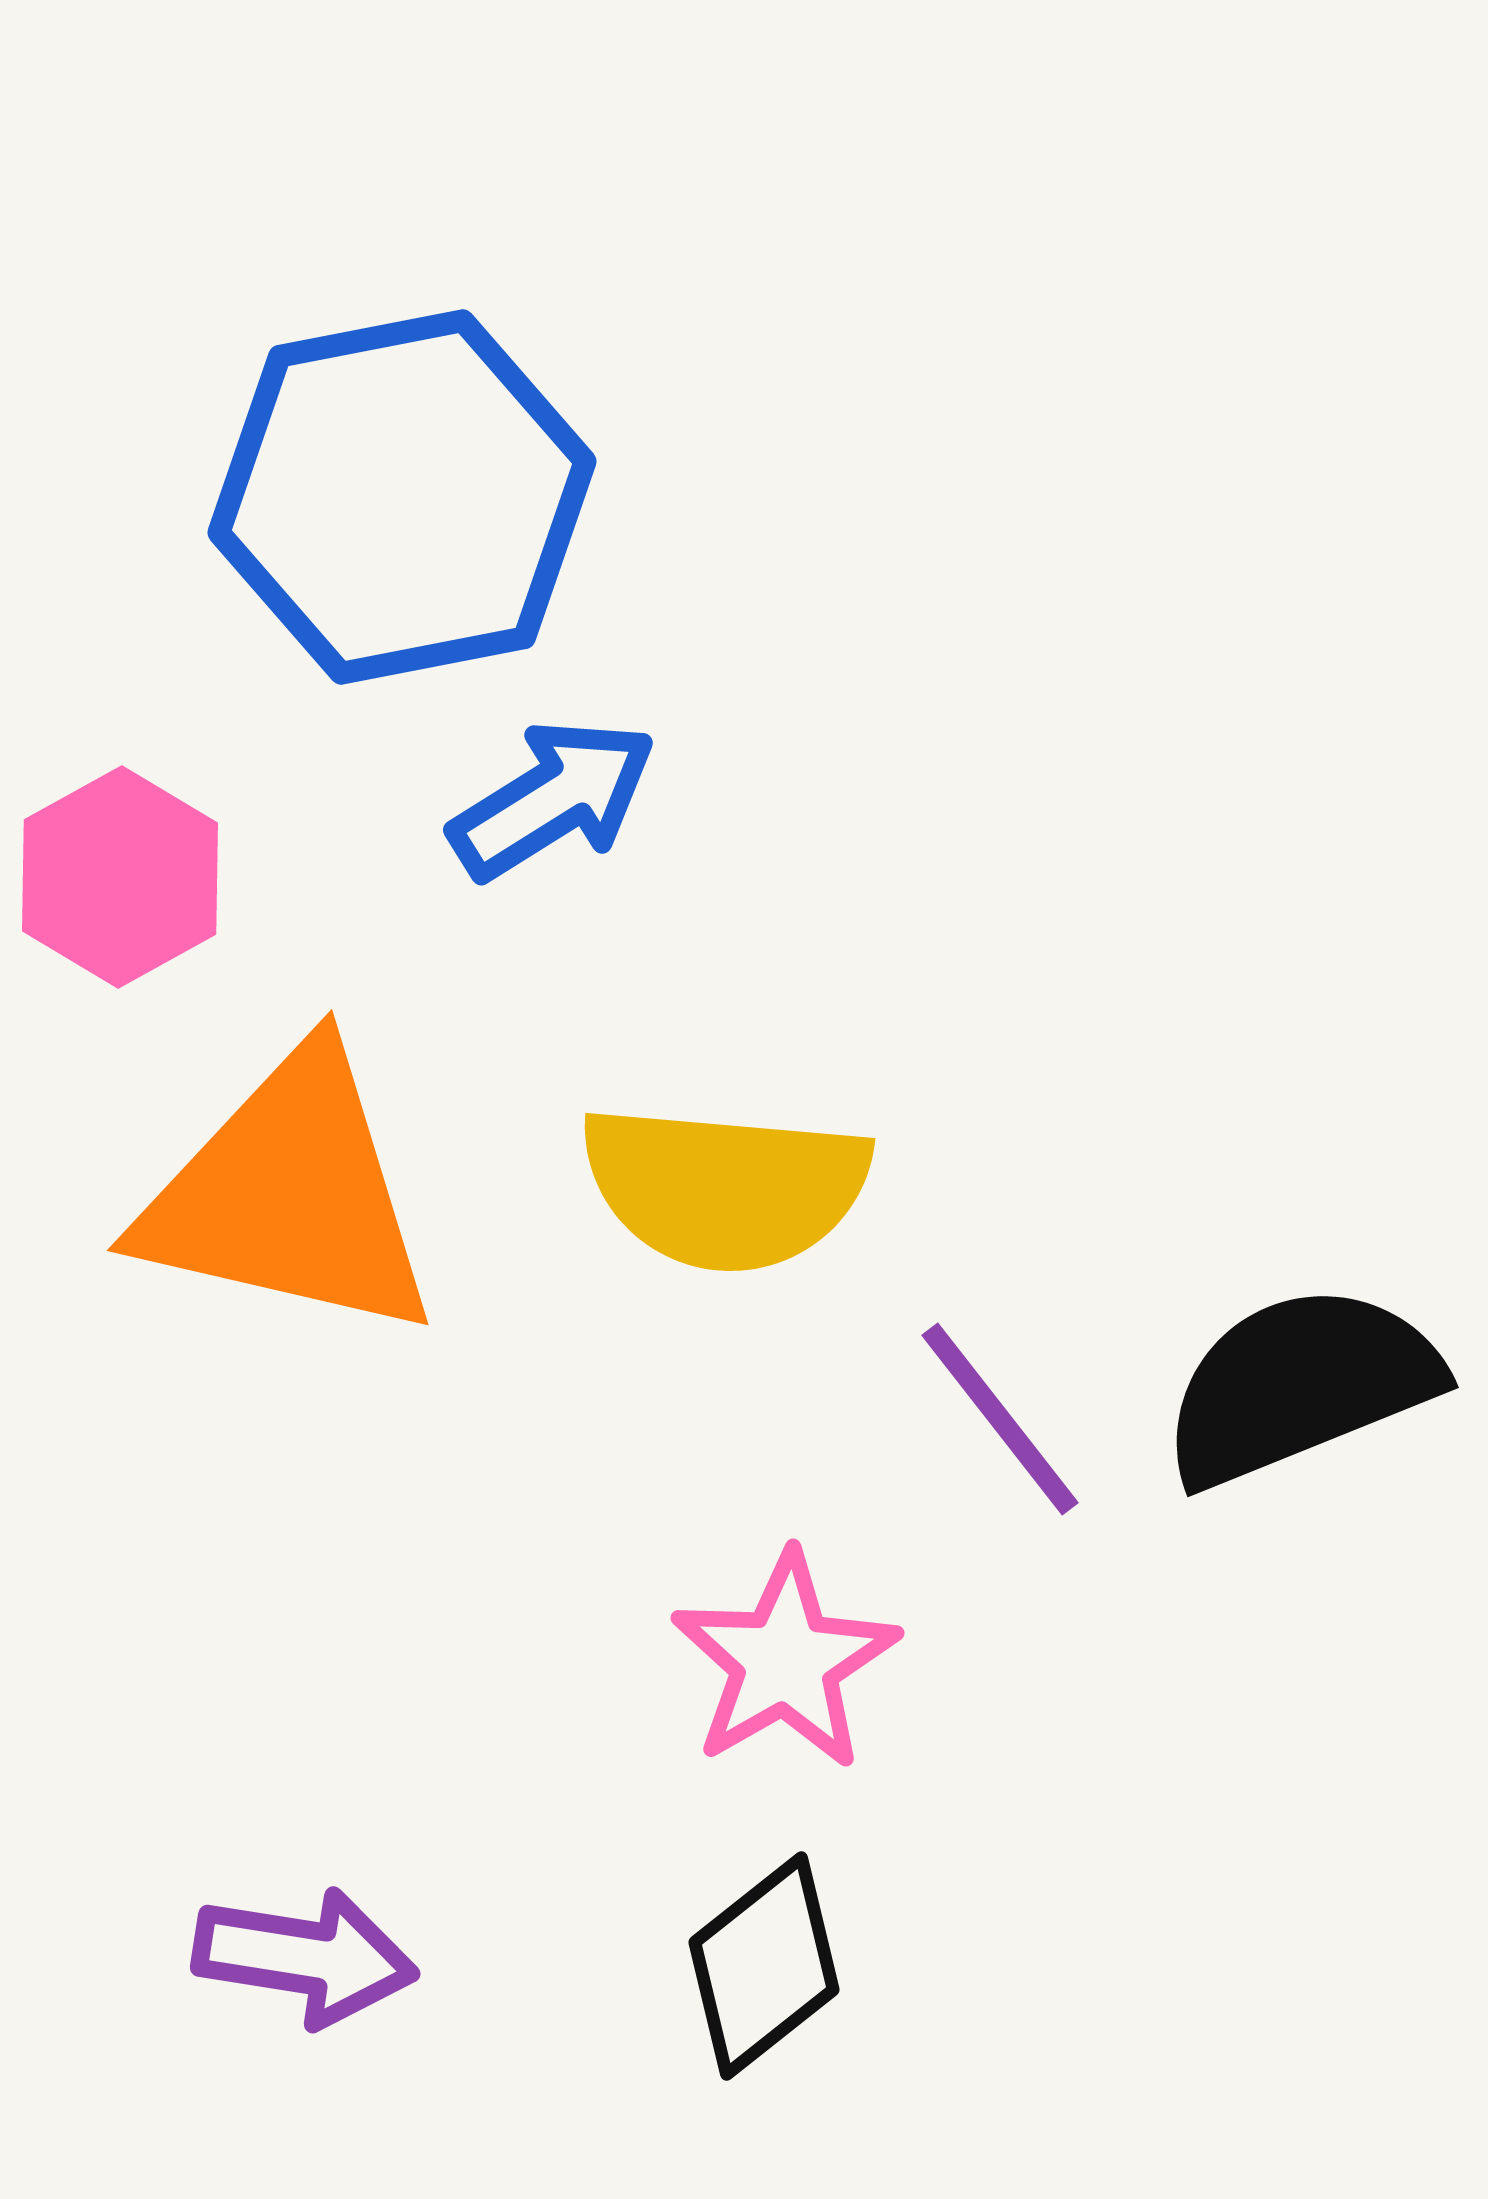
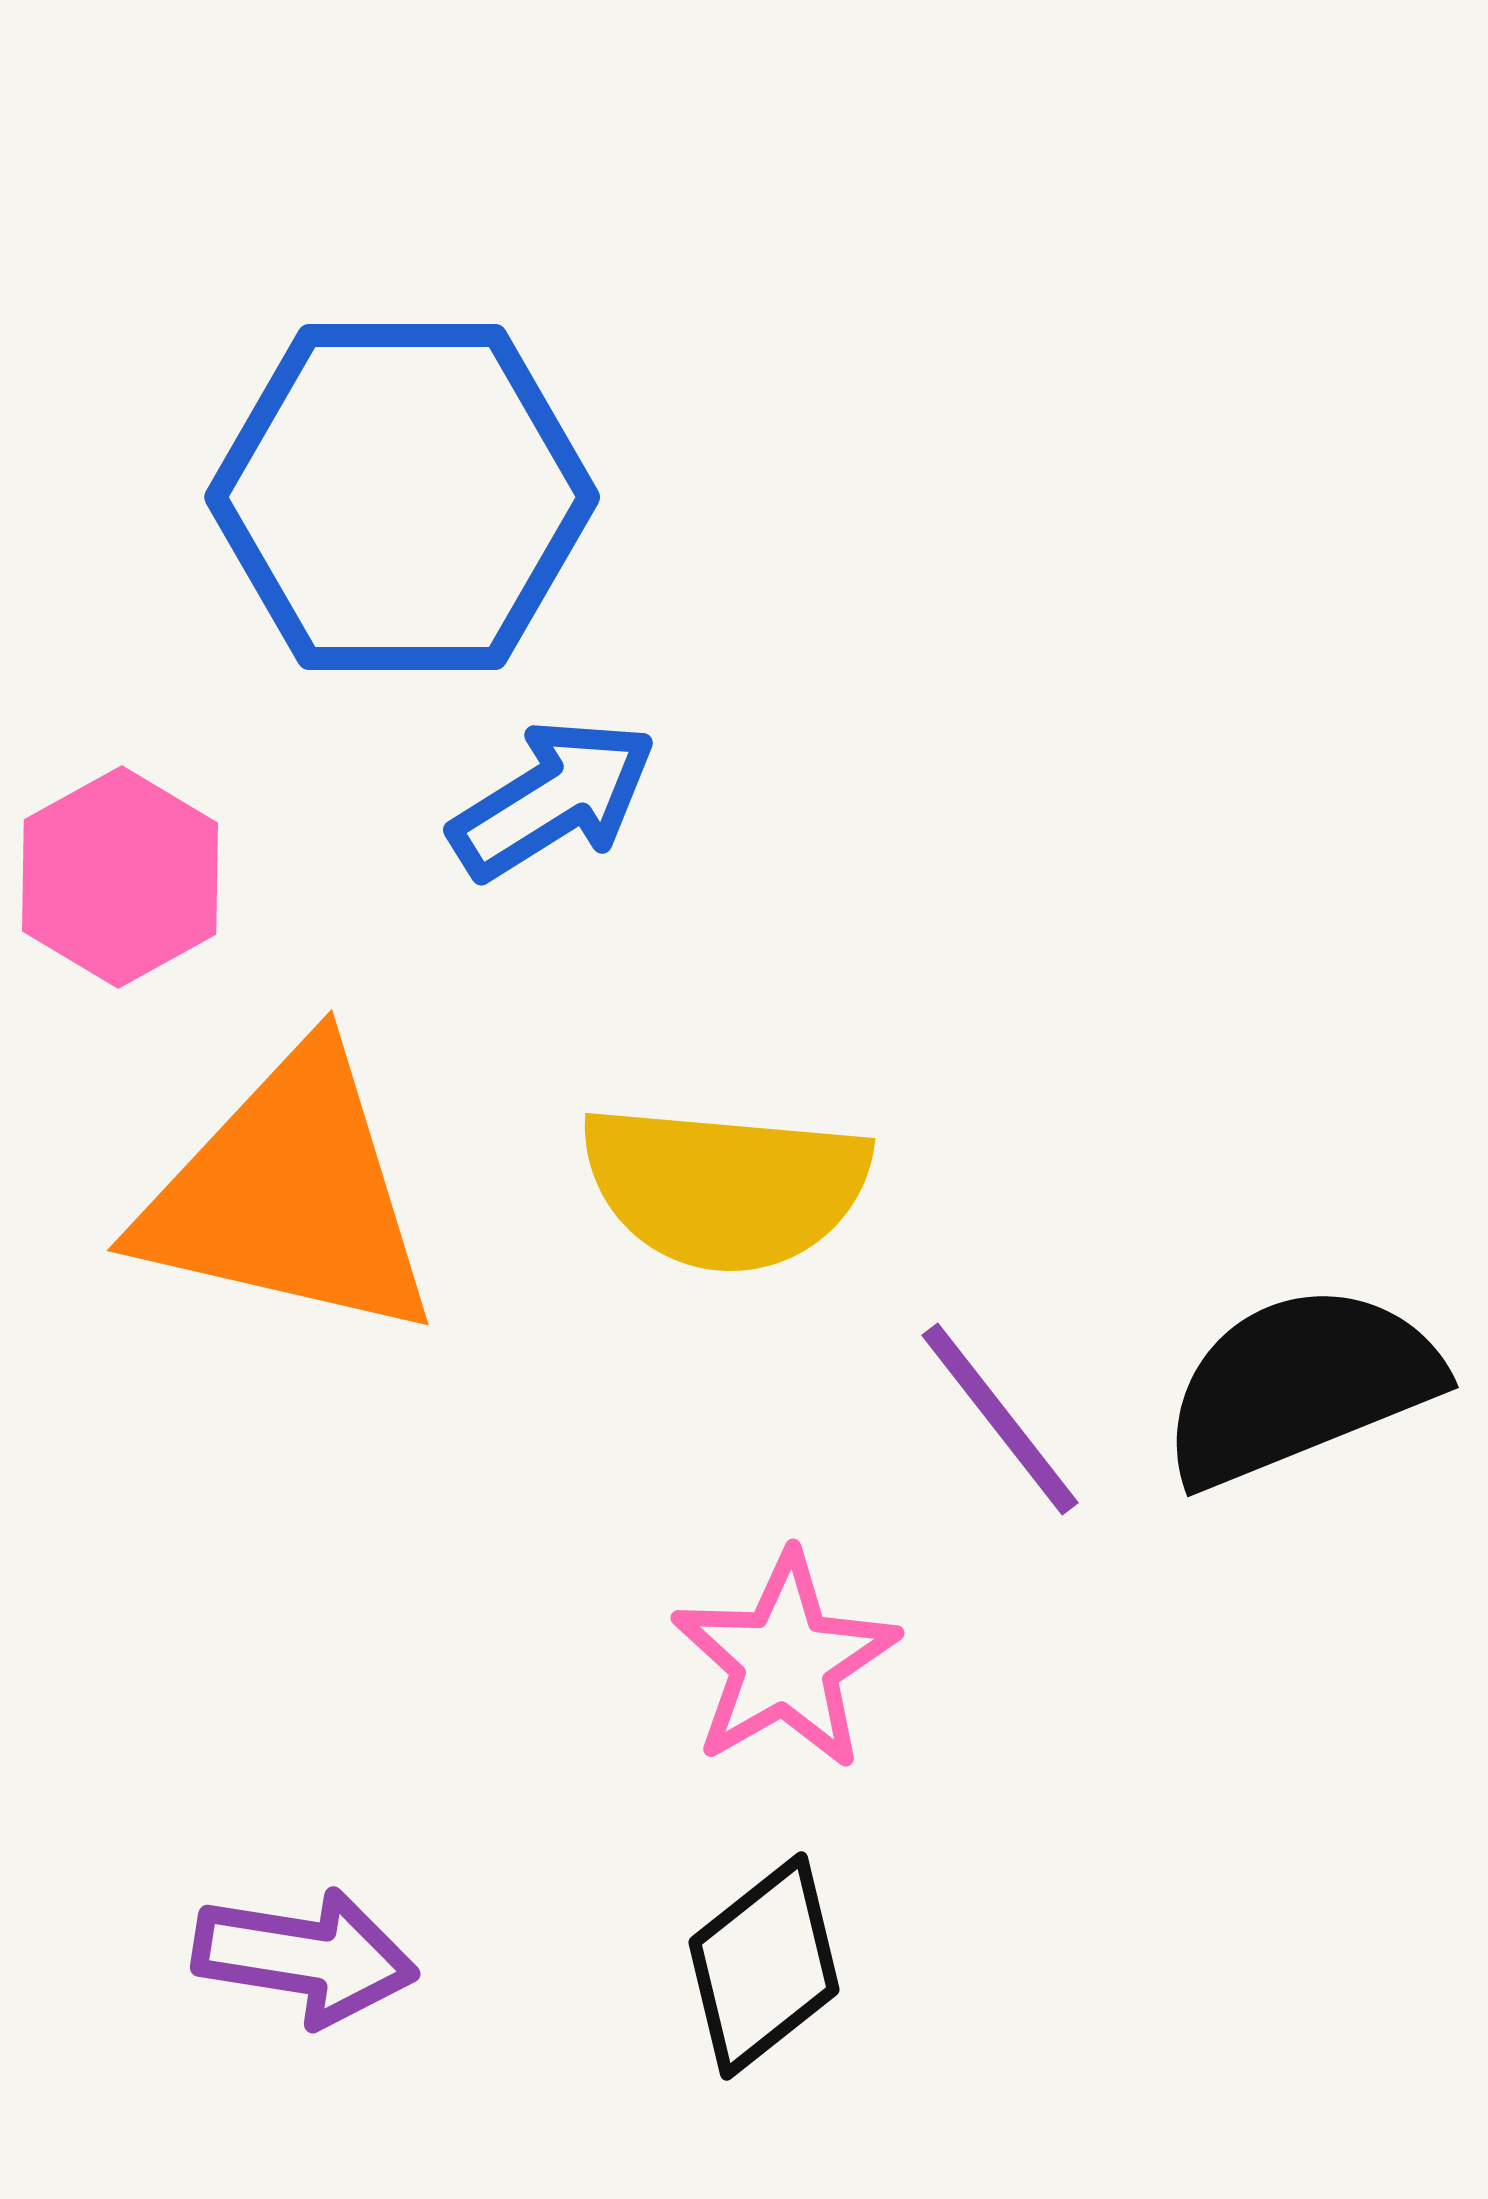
blue hexagon: rotated 11 degrees clockwise
